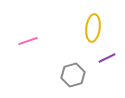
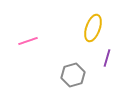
yellow ellipse: rotated 12 degrees clockwise
purple line: rotated 48 degrees counterclockwise
